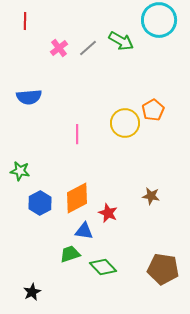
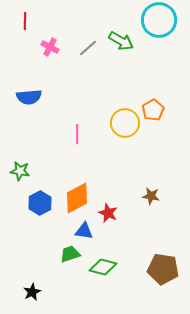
pink cross: moved 9 px left, 1 px up; rotated 24 degrees counterclockwise
green diamond: rotated 32 degrees counterclockwise
